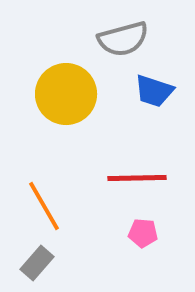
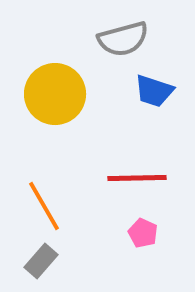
yellow circle: moved 11 px left
pink pentagon: rotated 20 degrees clockwise
gray rectangle: moved 4 px right, 2 px up
